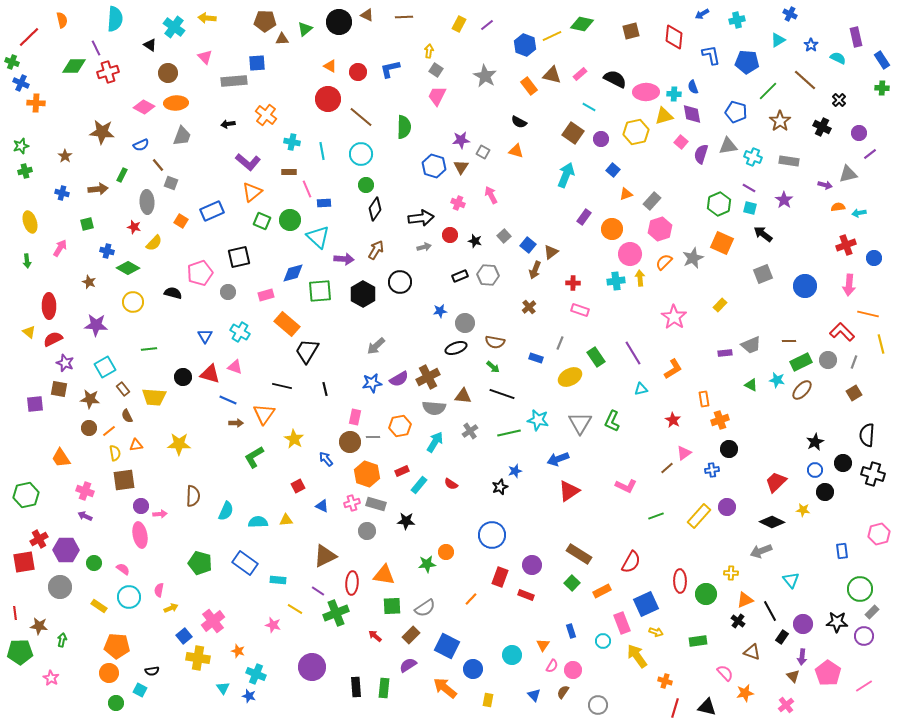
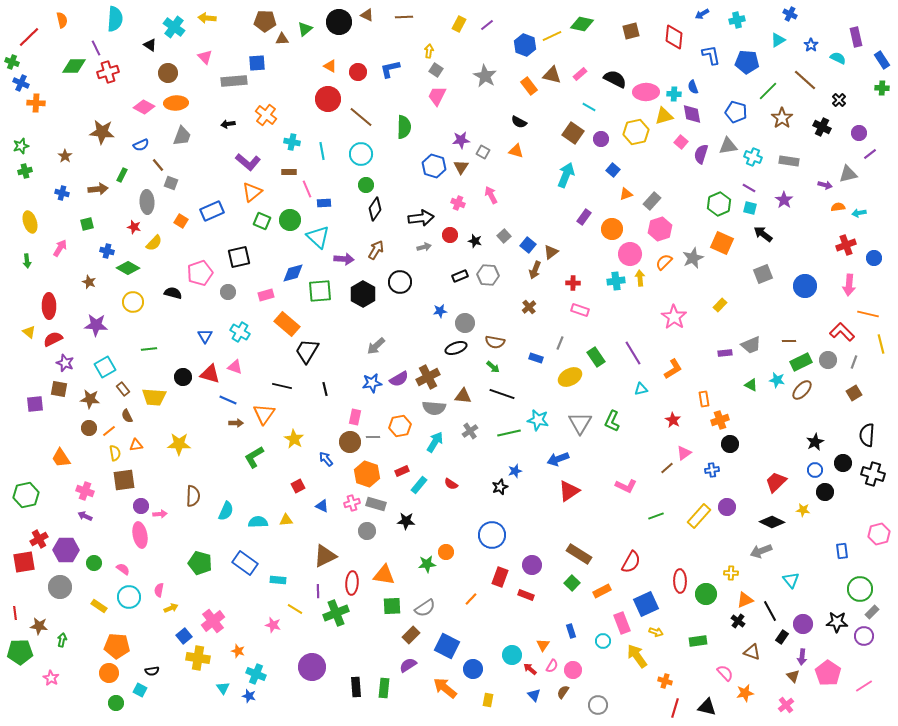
brown star at (780, 121): moved 2 px right, 3 px up
black circle at (729, 449): moved 1 px right, 5 px up
purple line at (318, 591): rotated 56 degrees clockwise
red arrow at (375, 636): moved 155 px right, 33 px down
